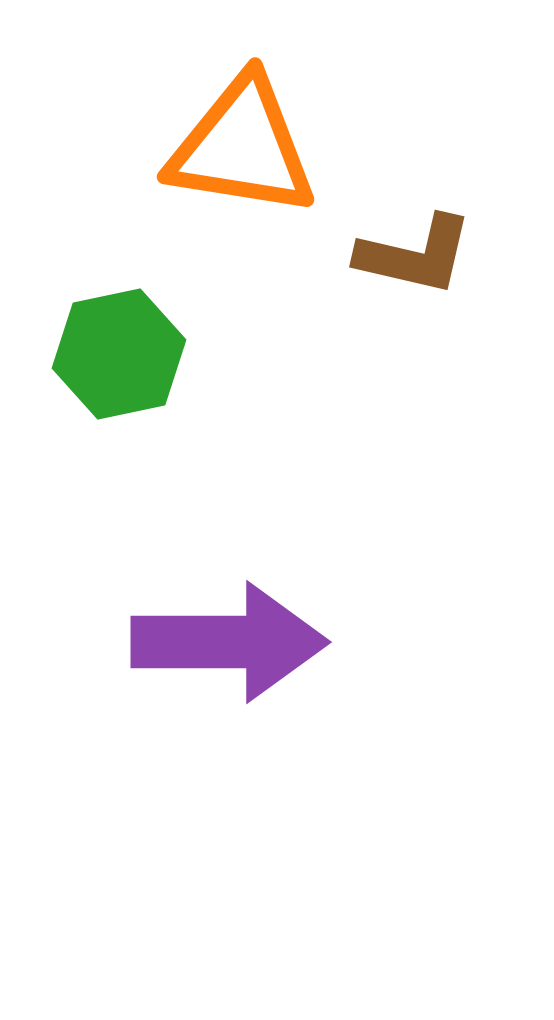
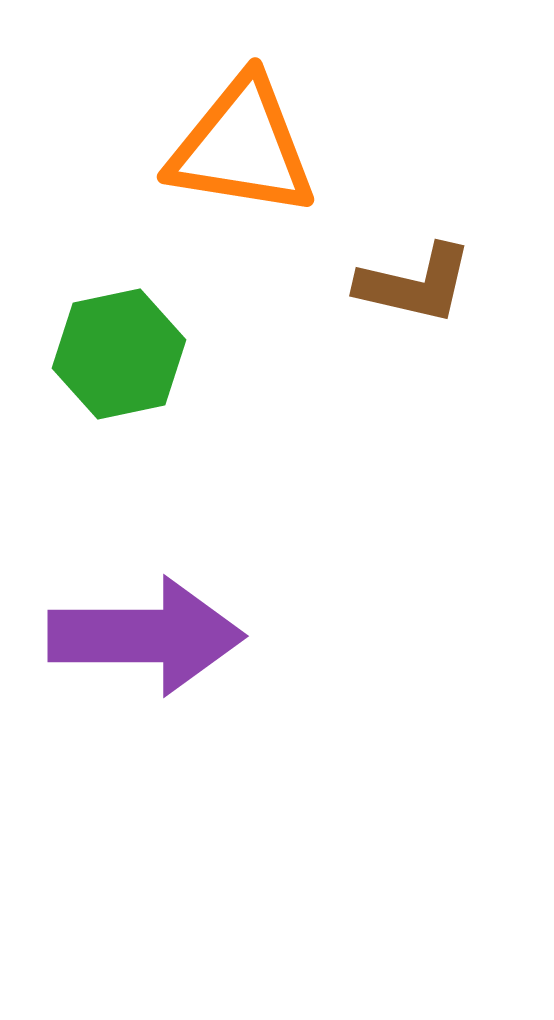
brown L-shape: moved 29 px down
purple arrow: moved 83 px left, 6 px up
